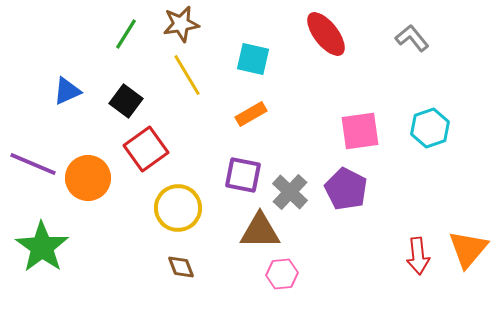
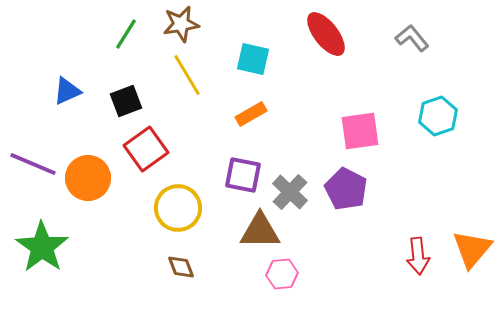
black square: rotated 32 degrees clockwise
cyan hexagon: moved 8 px right, 12 px up
orange triangle: moved 4 px right
